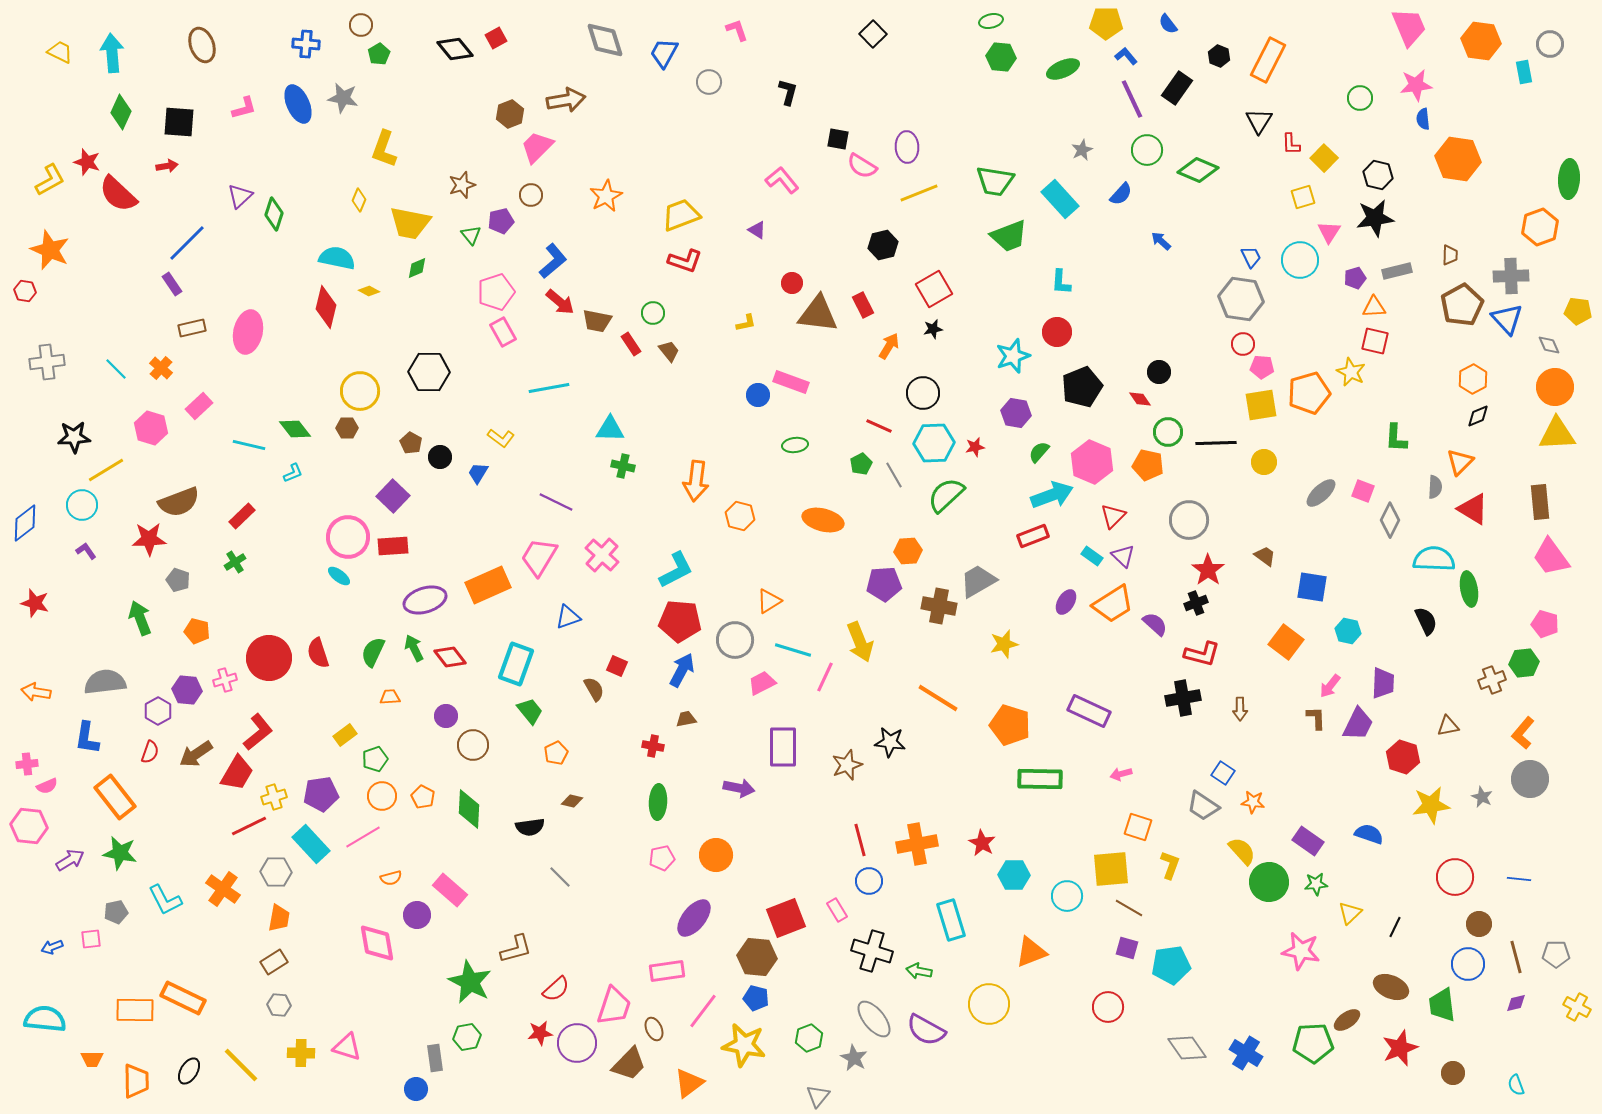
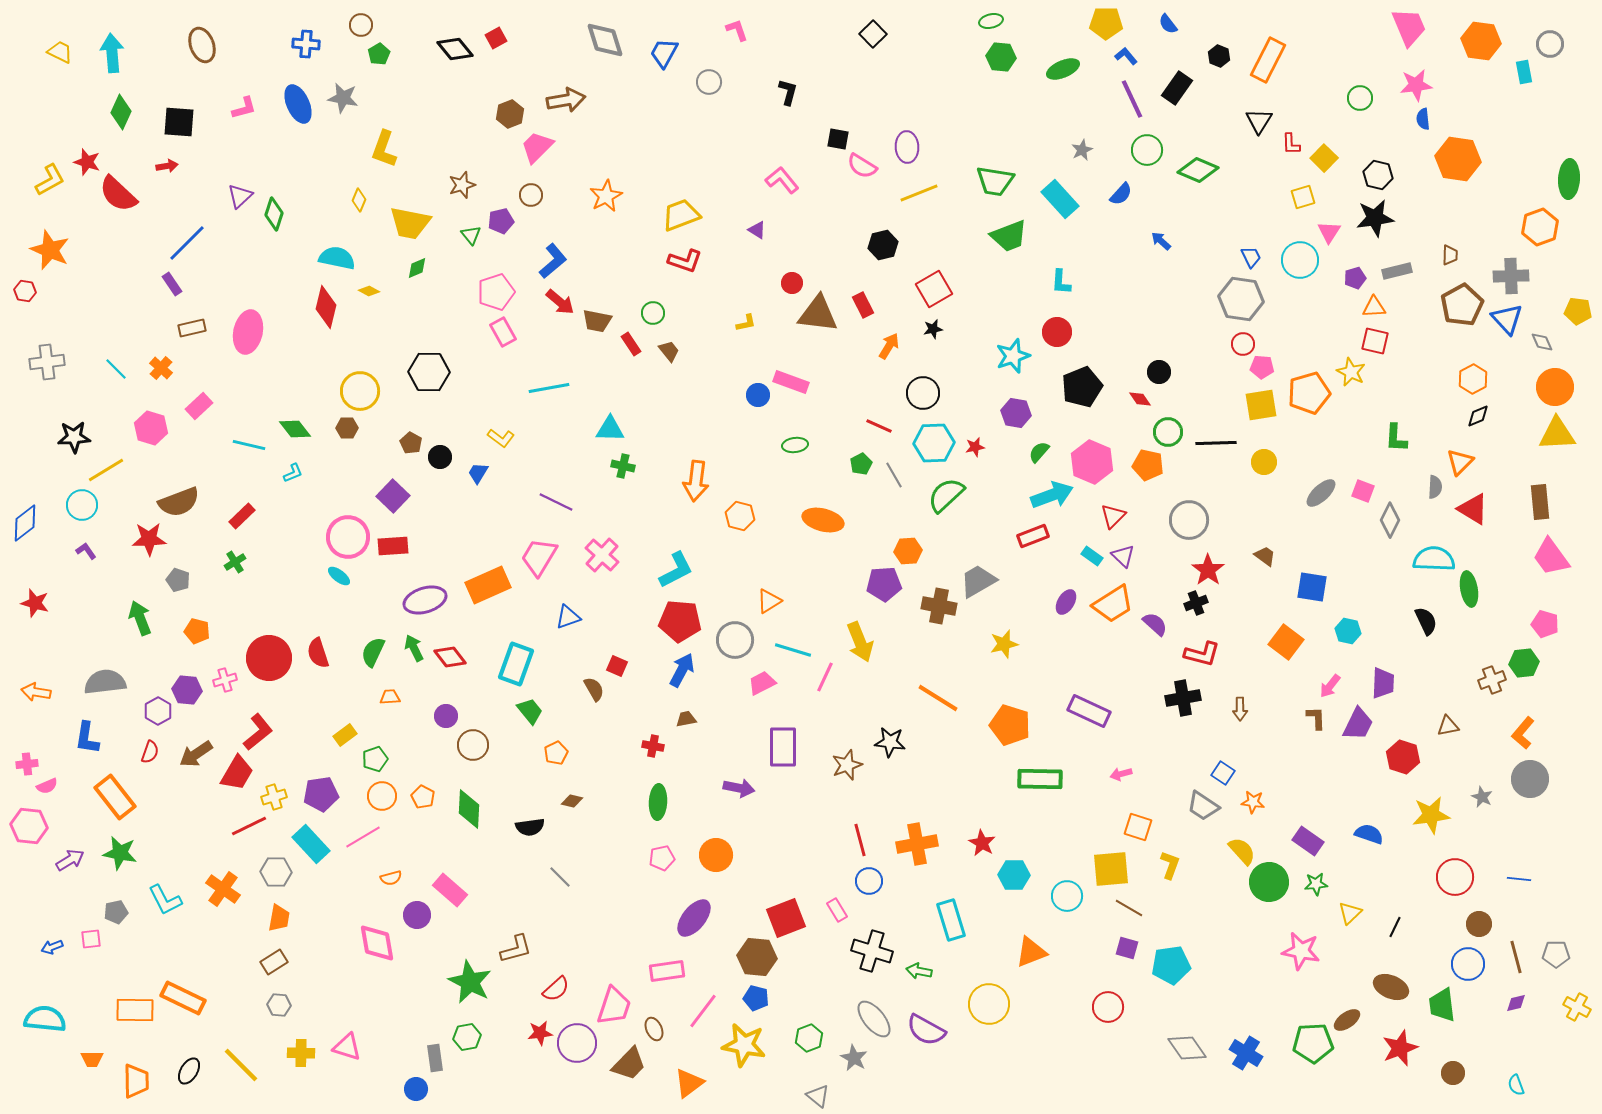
gray diamond at (1549, 345): moved 7 px left, 3 px up
yellow star at (1431, 805): moved 10 px down
gray triangle at (818, 1096): rotated 30 degrees counterclockwise
